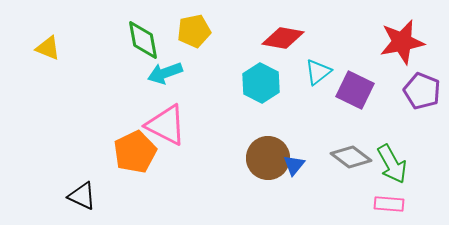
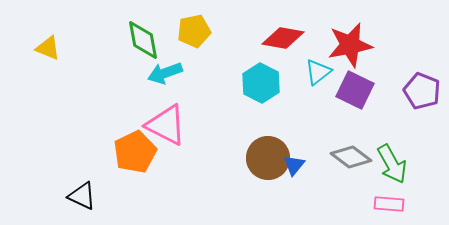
red star: moved 52 px left, 3 px down
